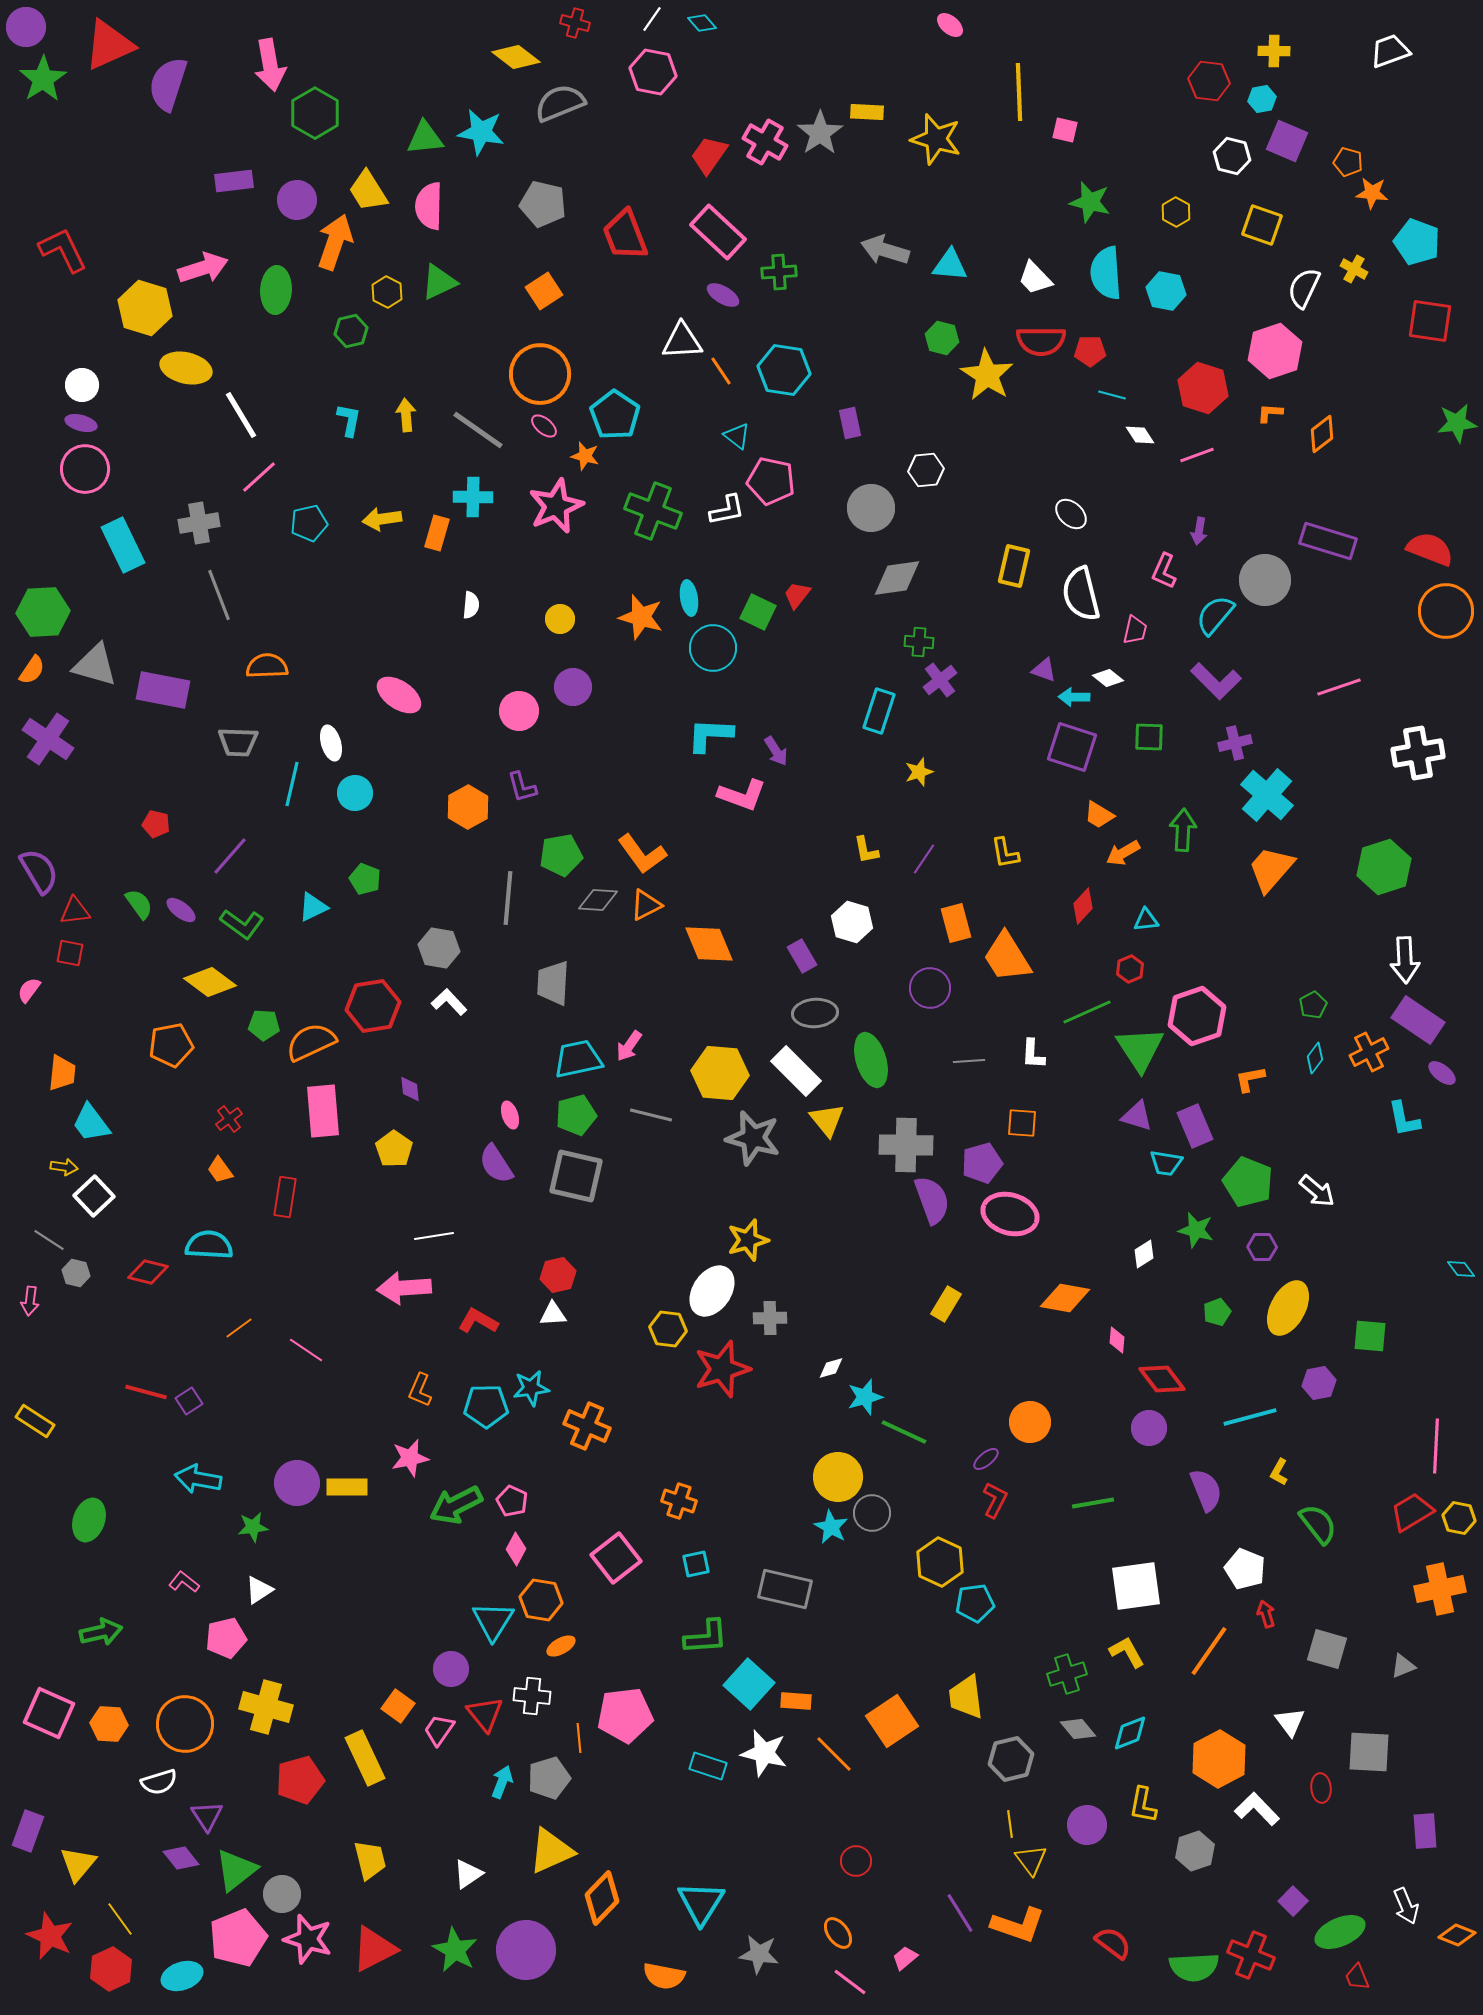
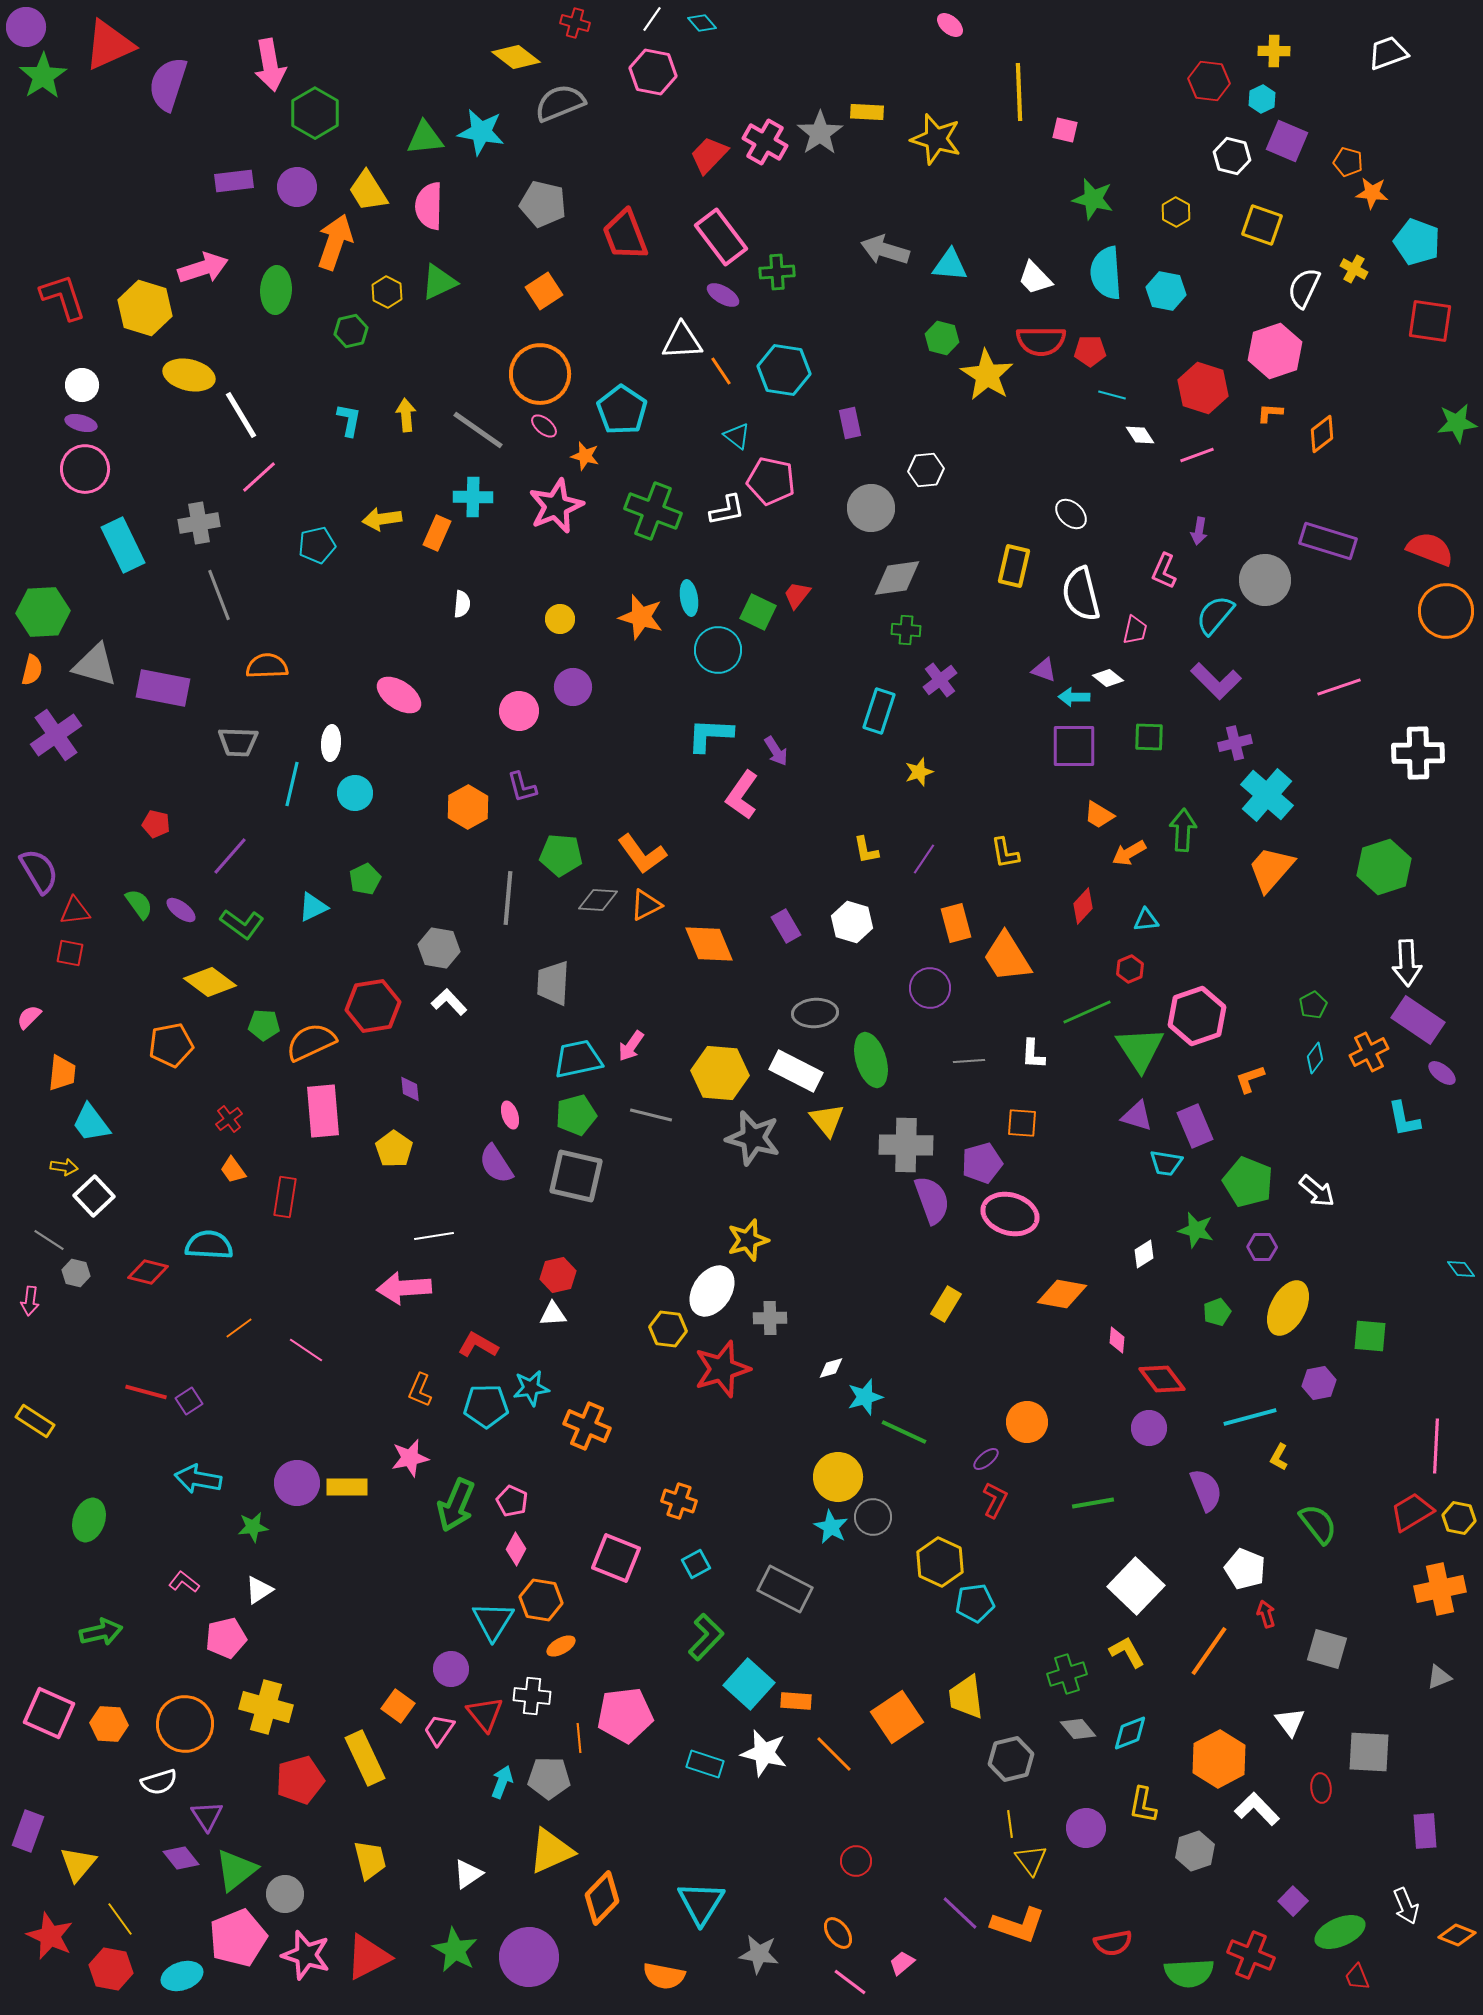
white trapezoid at (1390, 51): moved 2 px left, 2 px down
green star at (43, 79): moved 3 px up
cyan hexagon at (1262, 99): rotated 16 degrees counterclockwise
red trapezoid at (709, 155): rotated 9 degrees clockwise
purple circle at (297, 200): moved 13 px up
green star at (1090, 202): moved 3 px right, 3 px up
pink rectangle at (718, 232): moved 3 px right, 5 px down; rotated 10 degrees clockwise
red L-shape at (63, 250): moved 47 px down; rotated 8 degrees clockwise
green cross at (779, 272): moved 2 px left
yellow ellipse at (186, 368): moved 3 px right, 7 px down
cyan pentagon at (615, 415): moved 7 px right, 5 px up
cyan pentagon at (309, 523): moved 8 px right, 22 px down
orange rectangle at (437, 533): rotated 8 degrees clockwise
white semicircle at (471, 605): moved 9 px left, 1 px up
green cross at (919, 642): moved 13 px left, 12 px up
cyan circle at (713, 648): moved 5 px right, 2 px down
orange semicircle at (32, 670): rotated 20 degrees counterclockwise
purple rectangle at (163, 690): moved 2 px up
purple cross at (48, 739): moved 8 px right, 4 px up; rotated 21 degrees clockwise
white ellipse at (331, 743): rotated 20 degrees clockwise
purple square at (1072, 747): moved 2 px right, 1 px up; rotated 18 degrees counterclockwise
white cross at (1418, 753): rotated 9 degrees clockwise
pink L-shape at (742, 795): rotated 105 degrees clockwise
orange arrow at (1123, 853): moved 6 px right
green pentagon at (561, 855): rotated 15 degrees clockwise
green pentagon at (365, 879): rotated 24 degrees clockwise
purple rectangle at (802, 956): moved 16 px left, 30 px up
white arrow at (1405, 960): moved 2 px right, 3 px down
pink semicircle at (29, 990): moved 27 px down; rotated 8 degrees clockwise
pink arrow at (629, 1046): moved 2 px right
white rectangle at (796, 1071): rotated 18 degrees counterclockwise
orange L-shape at (1250, 1079): rotated 8 degrees counterclockwise
orange trapezoid at (220, 1170): moved 13 px right
orange diamond at (1065, 1298): moved 3 px left, 4 px up
red L-shape at (478, 1321): moved 24 px down
orange circle at (1030, 1422): moved 3 px left
yellow L-shape at (1279, 1472): moved 15 px up
green arrow at (456, 1505): rotated 40 degrees counterclockwise
gray circle at (872, 1513): moved 1 px right, 4 px down
pink square at (616, 1558): rotated 30 degrees counterclockwise
cyan square at (696, 1564): rotated 16 degrees counterclockwise
white square at (1136, 1586): rotated 38 degrees counterclockwise
gray rectangle at (785, 1589): rotated 14 degrees clockwise
green L-shape at (706, 1637): rotated 42 degrees counterclockwise
gray triangle at (1403, 1666): moved 36 px right, 11 px down
orange square at (892, 1721): moved 5 px right, 4 px up
cyan rectangle at (708, 1766): moved 3 px left, 2 px up
gray pentagon at (549, 1778): rotated 18 degrees clockwise
purple circle at (1087, 1825): moved 1 px left, 3 px down
gray circle at (282, 1894): moved 3 px right
purple line at (960, 1913): rotated 15 degrees counterclockwise
pink star at (308, 1939): moved 2 px left, 16 px down
red semicircle at (1113, 1943): rotated 132 degrees clockwise
red triangle at (374, 1949): moved 6 px left, 8 px down
purple circle at (526, 1950): moved 3 px right, 7 px down
pink trapezoid at (905, 1958): moved 3 px left, 5 px down
green semicircle at (1194, 1967): moved 5 px left, 6 px down
red hexagon at (111, 1969): rotated 24 degrees counterclockwise
